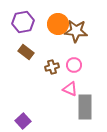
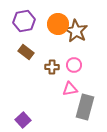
purple hexagon: moved 1 px right, 1 px up
brown star: rotated 25 degrees clockwise
brown cross: rotated 16 degrees clockwise
pink triangle: rotated 35 degrees counterclockwise
gray rectangle: rotated 15 degrees clockwise
purple square: moved 1 px up
